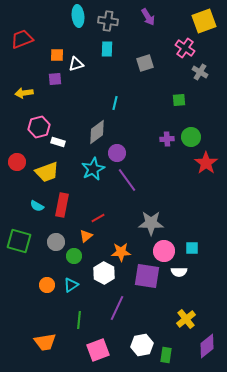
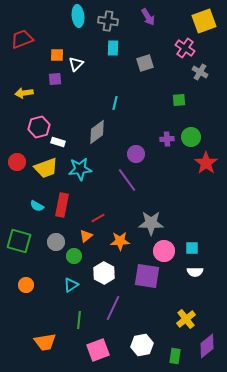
cyan rectangle at (107, 49): moved 6 px right, 1 px up
white triangle at (76, 64): rotated 28 degrees counterclockwise
purple circle at (117, 153): moved 19 px right, 1 px down
cyan star at (93, 169): moved 13 px left; rotated 20 degrees clockwise
yellow trapezoid at (47, 172): moved 1 px left, 4 px up
orange star at (121, 252): moved 1 px left, 11 px up
white semicircle at (179, 272): moved 16 px right
orange circle at (47, 285): moved 21 px left
purple line at (117, 308): moved 4 px left
green rectangle at (166, 355): moved 9 px right, 1 px down
